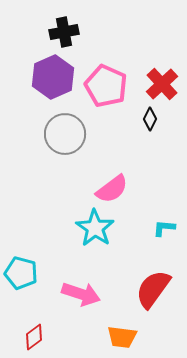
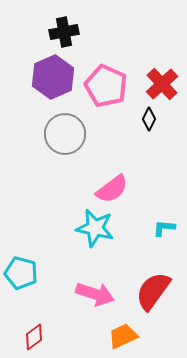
black diamond: moved 1 px left
cyan star: rotated 21 degrees counterclockwise
red semicircle: moved 2 px down
pink arrow: moved 14 px right
orange trapezoid: moved 1 px right, 1 px up; rotated 148 degrees clockwise
